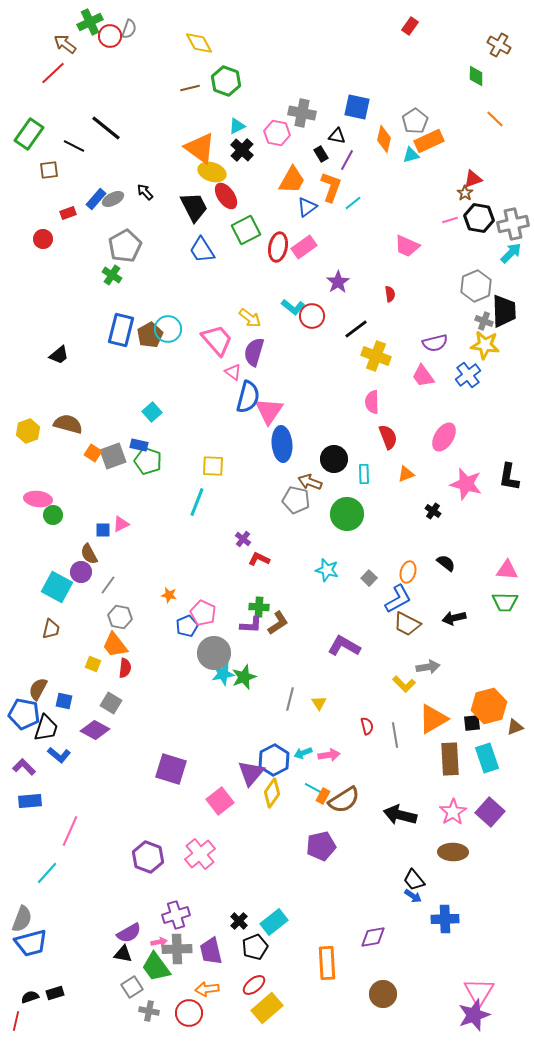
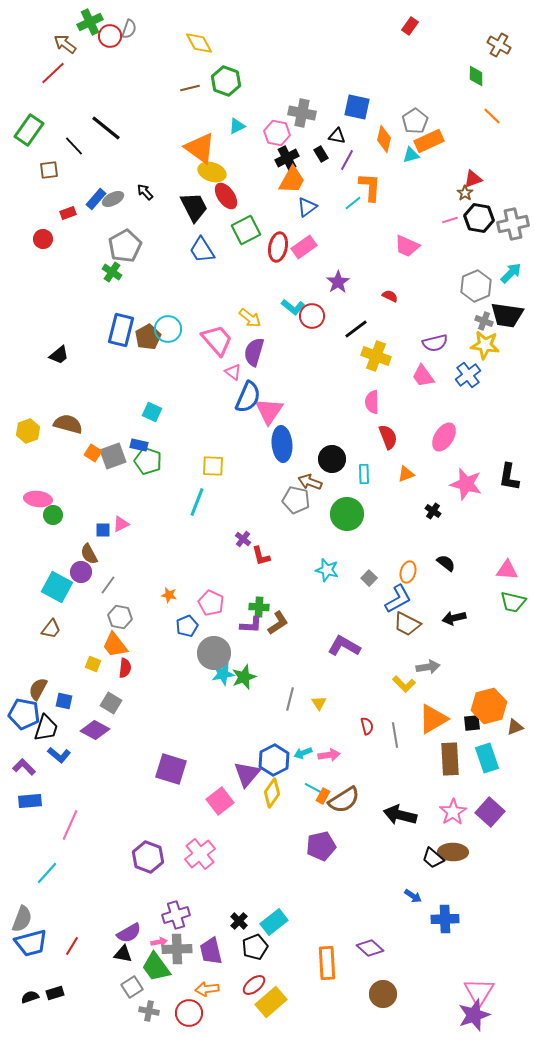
orange line at (495, 119): moved 3 px left, 3 px up
green rectangle at (29, 134): moved 4 px up
black line at (74, 146): rotated 20 degrees clockwise
black cross at (242, 150): moved 45 px right, 8 px down; rotated 20 degrees clockwise
orange L-shape at (331, 187): moved 39 px right; rotated 16 degrees counterclockwise
cyan arrow at (511, 253): moved 20 px down
green cross at (112, 275): moved 3 px up
red semicircle at (390, 294): moved 2 px down; rotated 56 degrees counterclockwise
black trapezoid at (504, 311): moved 3 px right, 4 px down; rotated 100 degrees clockwise
brown pentagon at (150, 335): moved 2 px left, 2 px down
blue semicircle at (248, 397): rotated 8 degrees clockwise
cyan square at (152, 412): rotated 24 degrees counterclockwise
black circle at (334, 459): moved 2 px left
red L-shape at (259, 559): moved 2 px right, 3 px up; rotated 130 degrees counterclockwise
green trapezoid at (505, 602): moved 8 px right; rotated 12 degrees clockwise
pink pentagon at (203, 613): moved 8 px right, 10 px up
brown trapezoid at (51, 629): rotated 25 degrees clockwise
purple triangle at (251, 773): moved 4 px left, 1 px down
pink line at (70, 831): moved 6 px up
black trapezoid at (414, 880): moved 19 px right, 22 px up; rotated 10 degrees counterclockwise
purple diamond at (373, 937): moved 3 px left, 11 px down; rotated 52 degrees clockwise
yellow rectangle at (267, 1008): moved 4 px right, 6 px up
red line at (16, 1021): moved 56 px right, 75 px up; rotated 18 degrees clockwise
